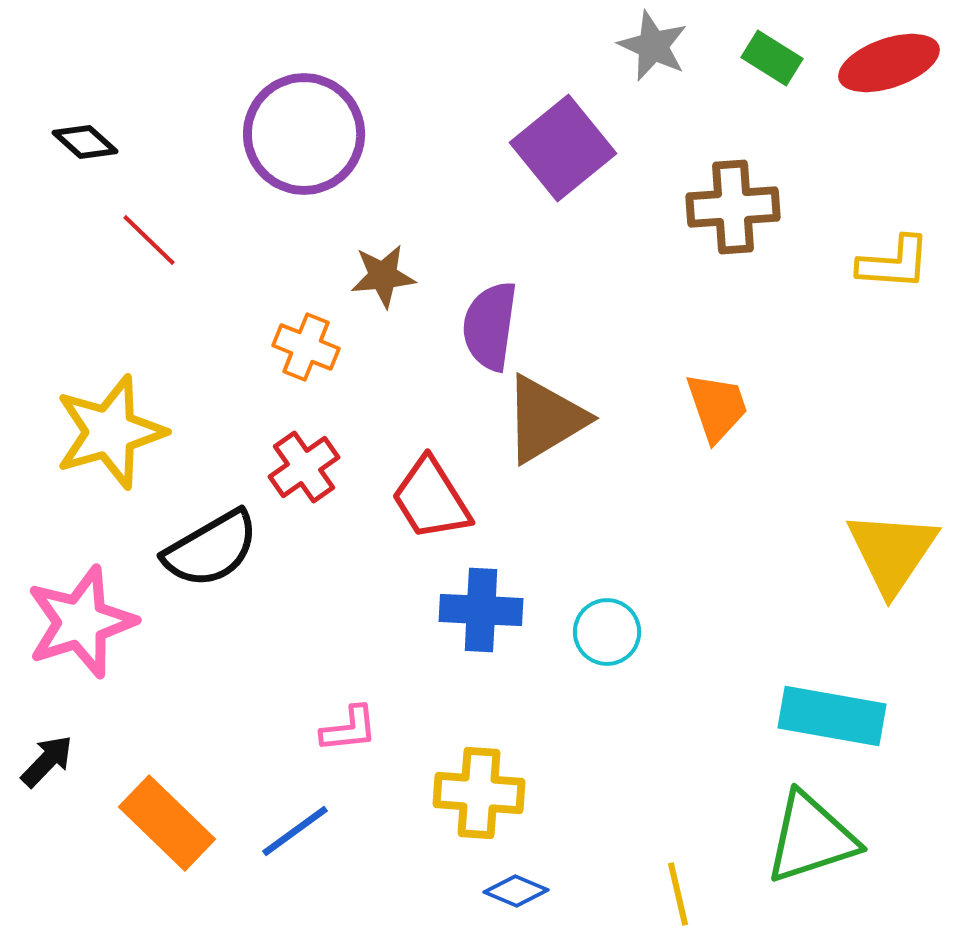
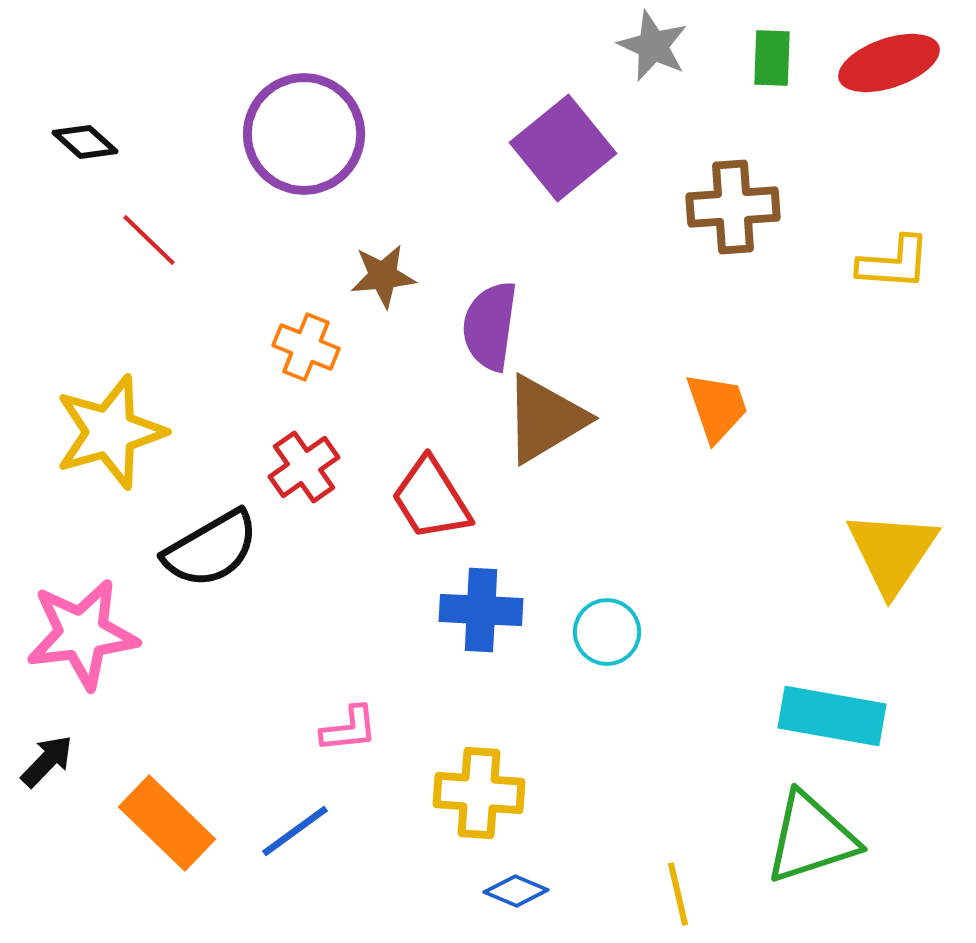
green rectangle: rotated 60 degrees clockwise
pink star: moved 1 px right, 12 px down; rotated 11 degrees clockwise
